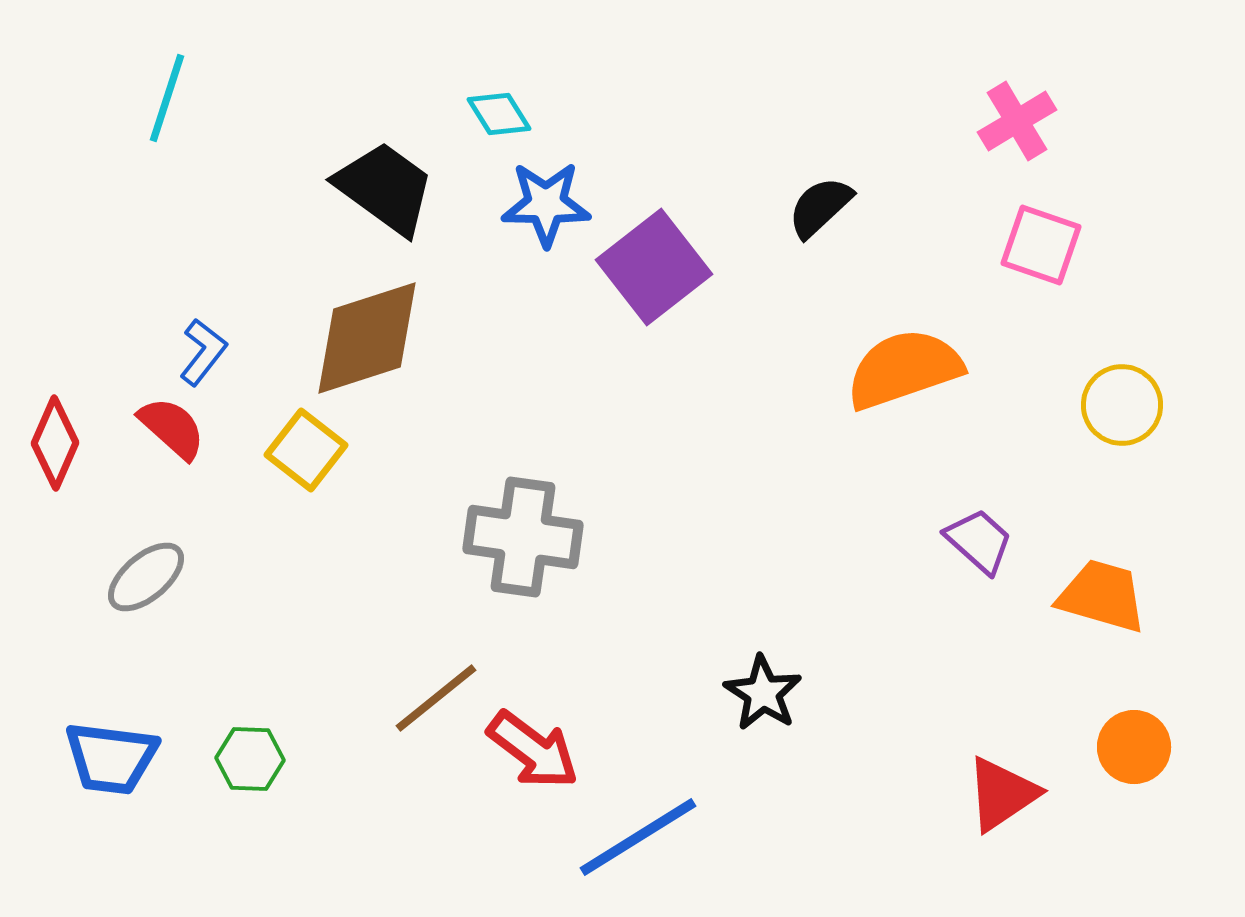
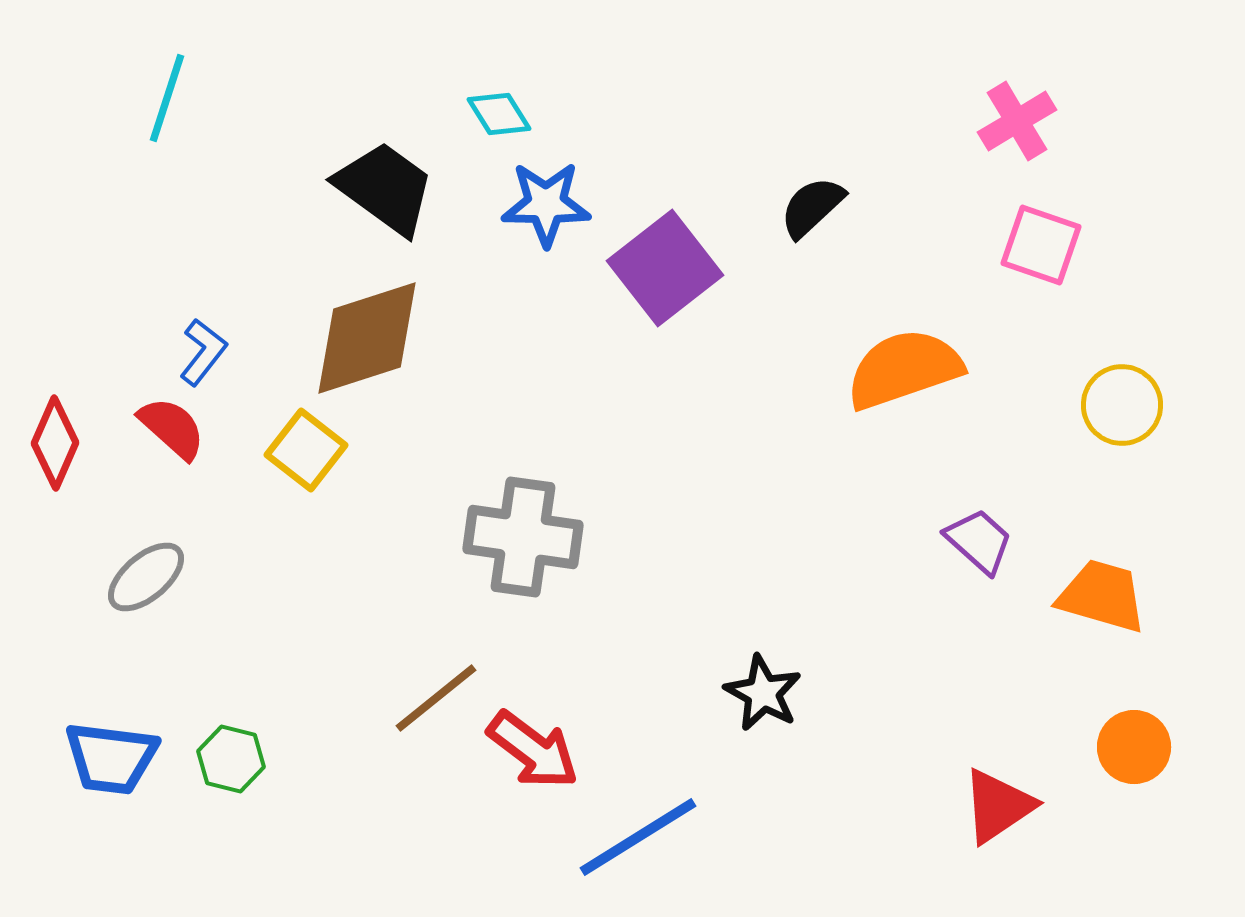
black semicircle: moved 8 px left
purple square: moved 11 px right, 1 px down
black star: rotated 4 degrees counterclockwise
green hexagon: moved 19 px left; rotated 12 degrees clockwise
red triangle: moved 4 px left, 12 px down
